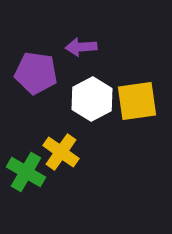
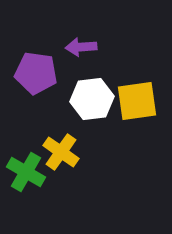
white hexagon: rotated 21 degrees clockwise
